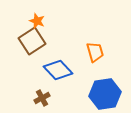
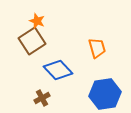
orange trapezoid: moved 2 px right, 4 px up
